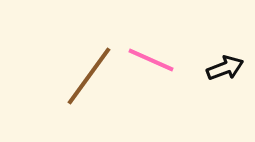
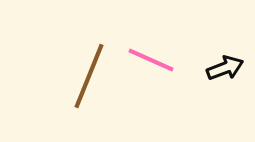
brown line: rotated 14 degrees counterclockwise
